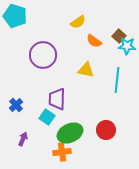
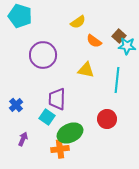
cyan pentagon: moved 5 px right
red circle: moved 1 px right, 11 px up
orange cross: moved 2 px left, 3 px up
